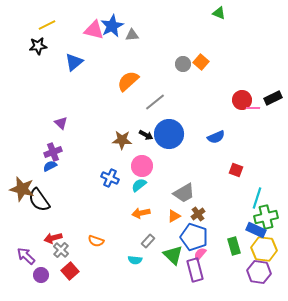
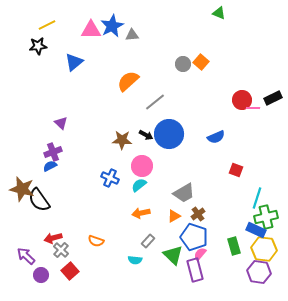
pink triangle at (94, 30): moved 3 px left; rotated 15 degrees counterclockwise
